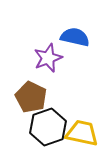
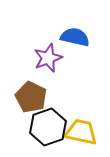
yellow trapezoid: moved 1 px left, 1 px up
